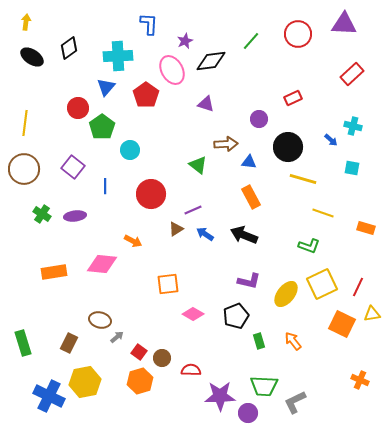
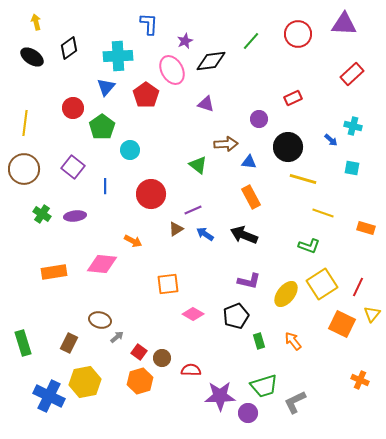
yellow arrow at (26, 22): moved 10 px right; rotated 21 degrees counterclockwise
red circle at (78, 108): moved 5 px left
yellow square at (322, 284): rotated 8 degrees counterclockwise
yellow triangle at (372, 314): rotated 42 degrees counterclockwise
green trapezoid at (264, 386): rotated 20 degrees counterclockwise
